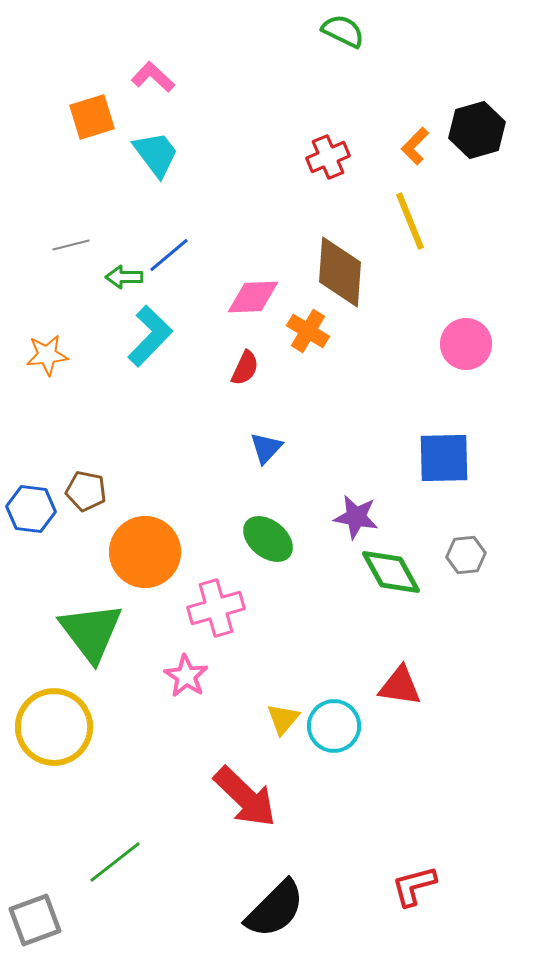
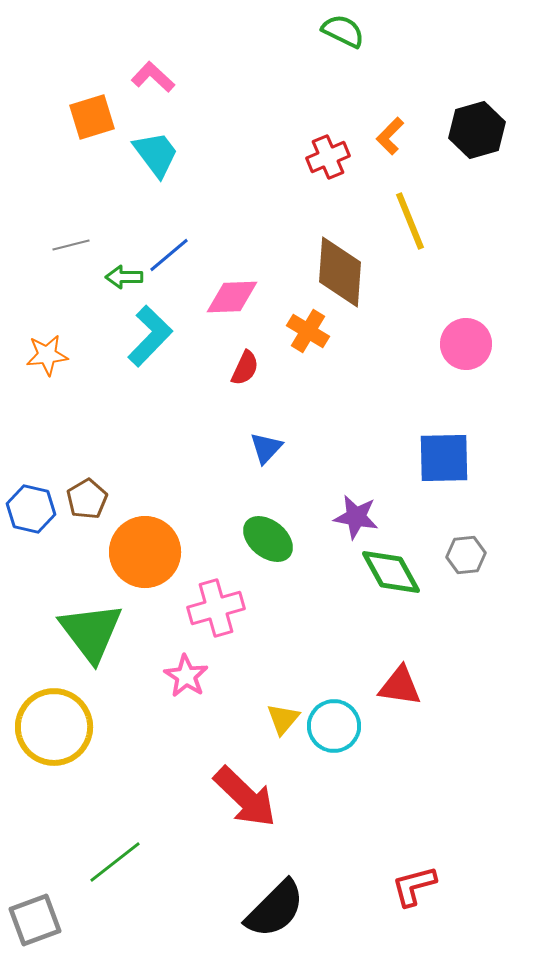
orange L-shape: moved 25 px left, 10 px up
pink diamond: moved 21 px left
brown pentagon: moved 1 px right, 8 px down; rotated 30 degrees clockwise
blue hexagon: rotated 6 degrees clockwise
